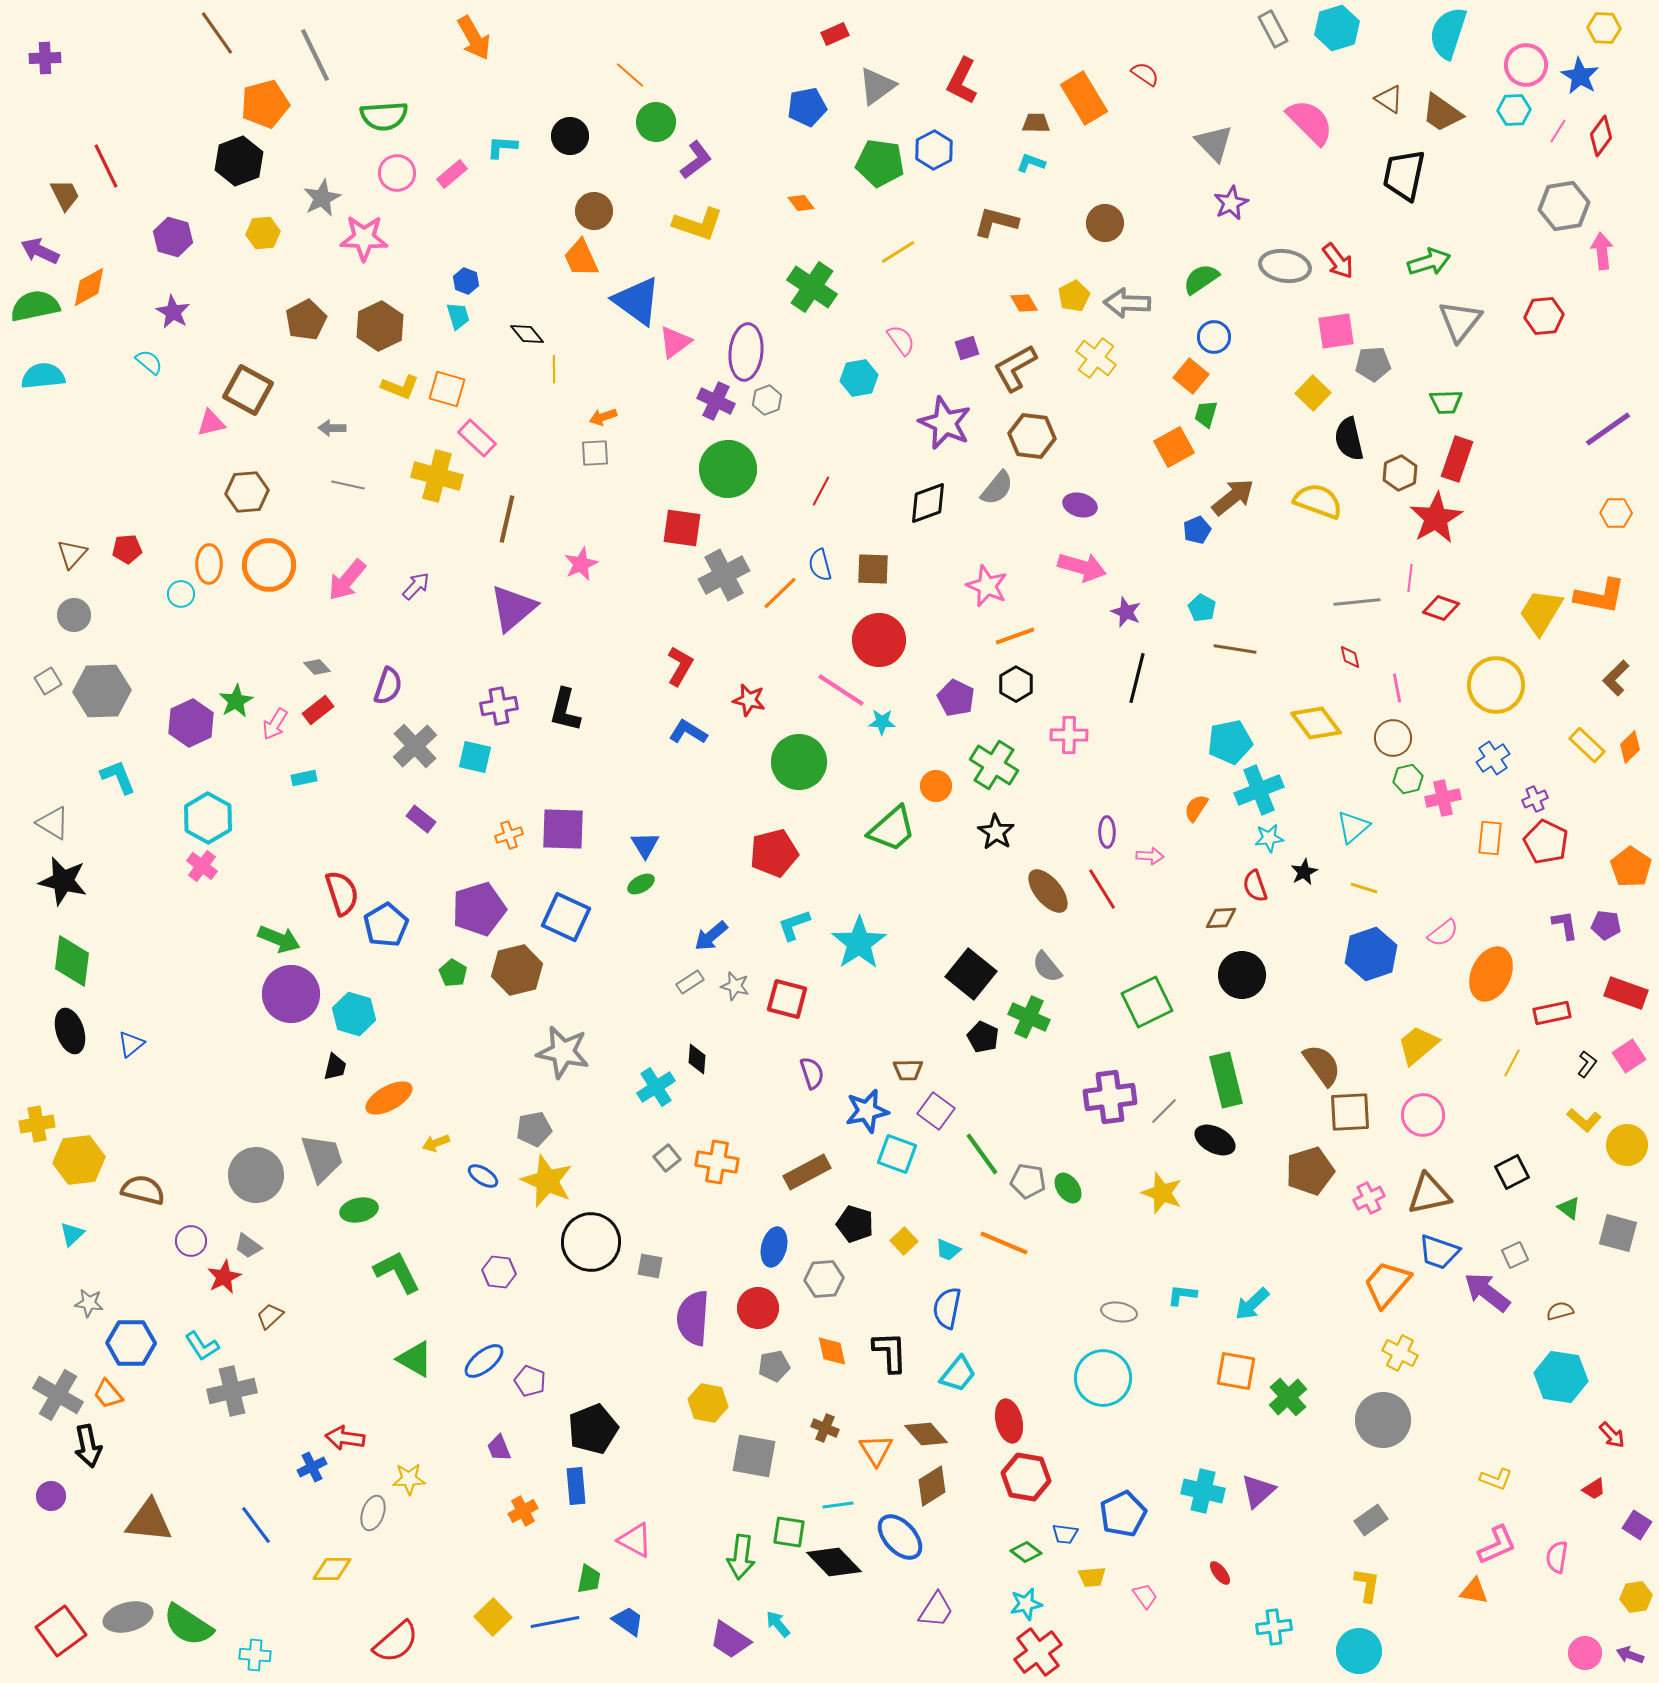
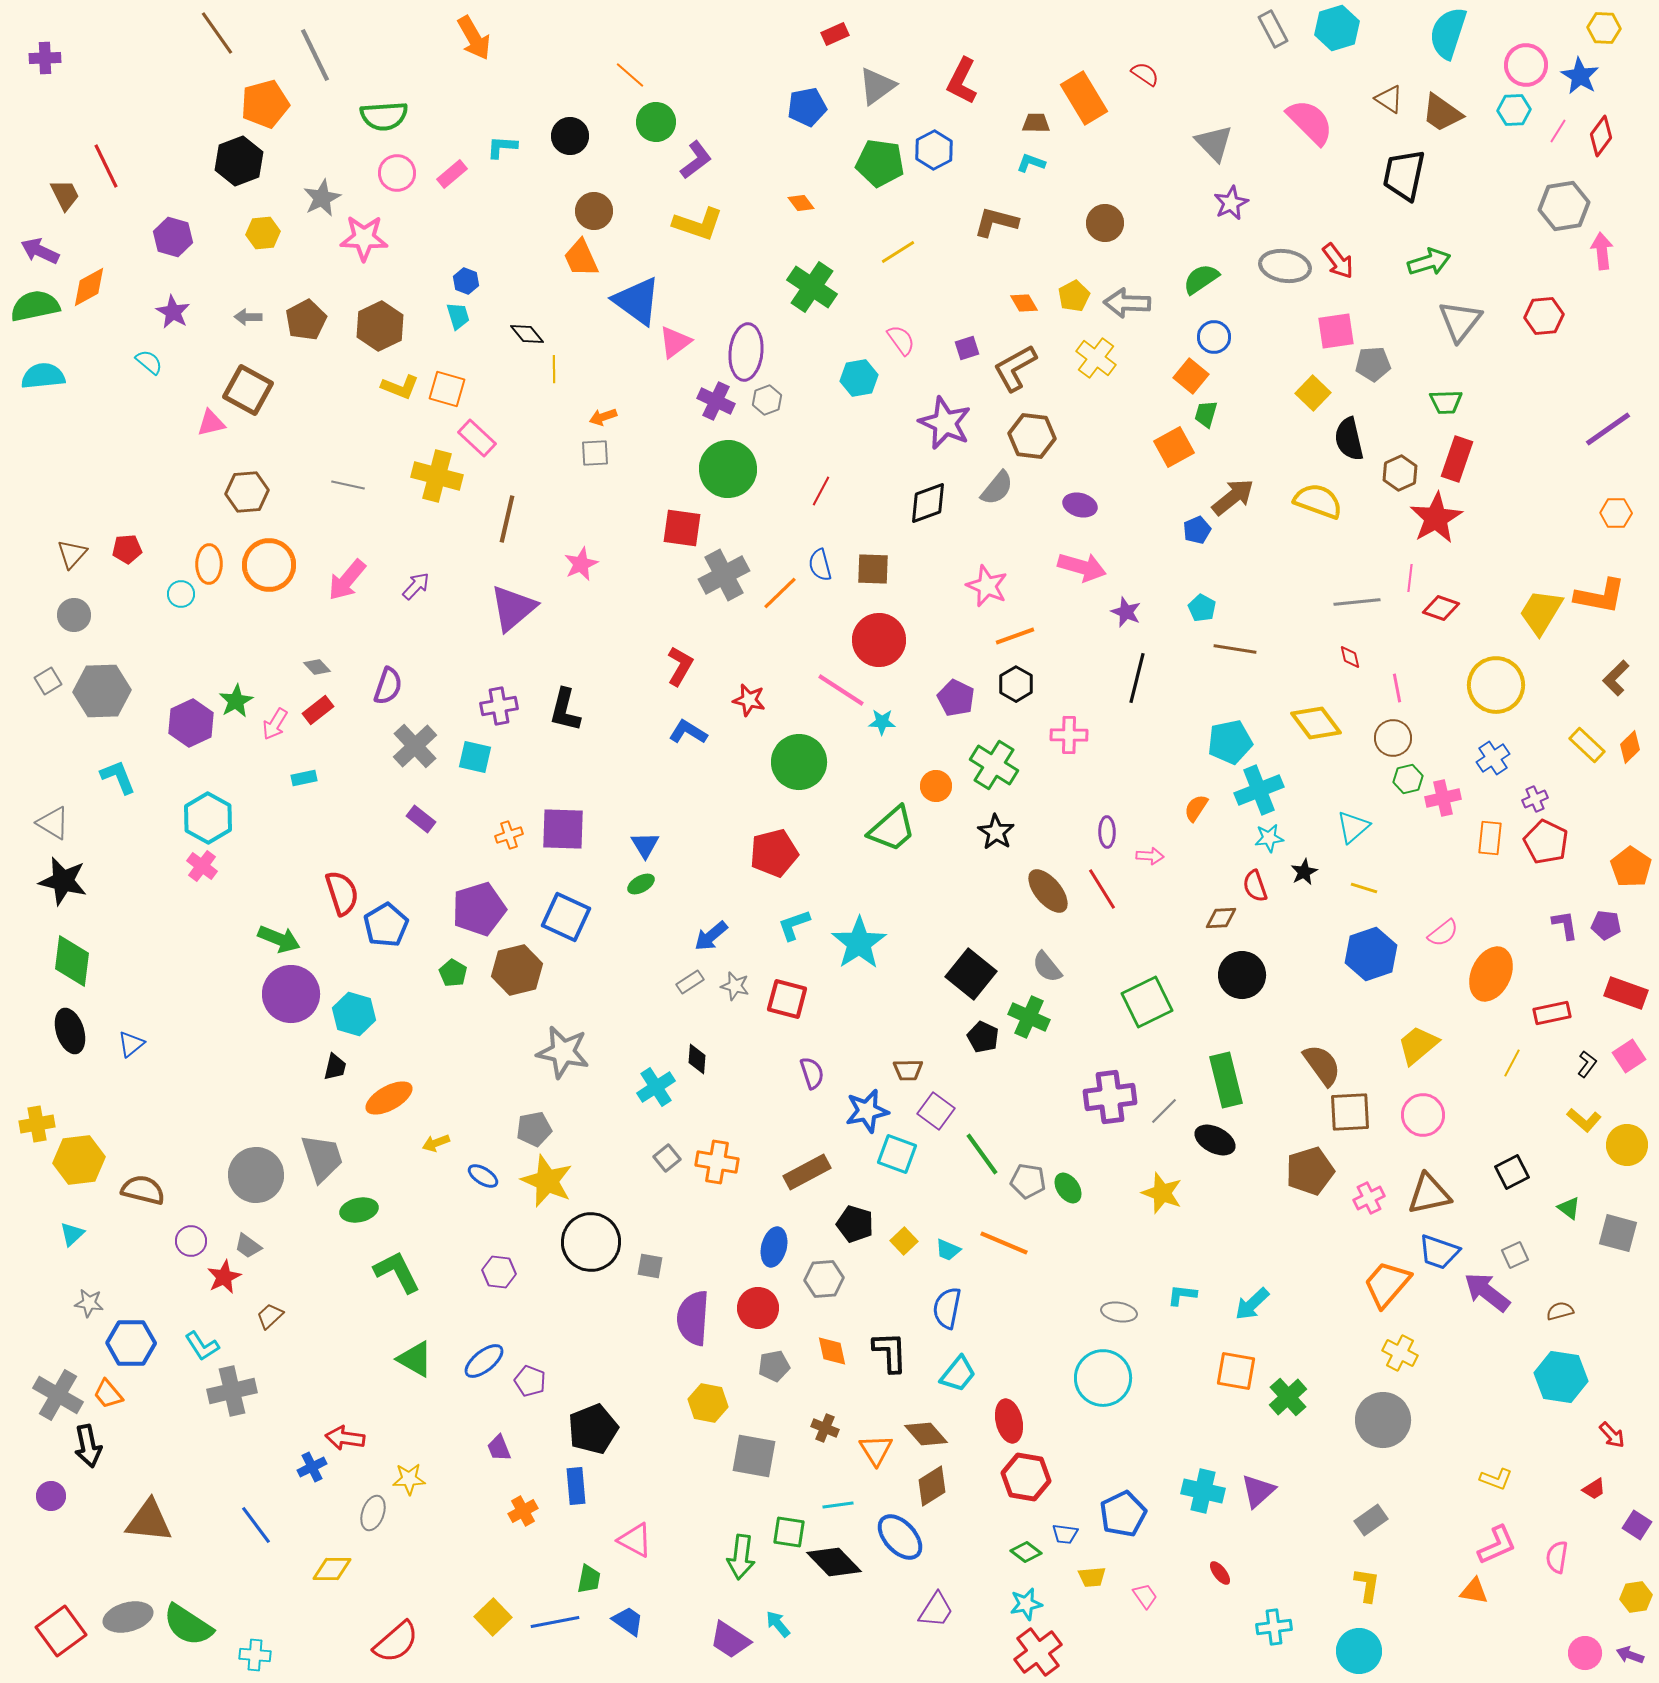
gray arrow at (332, 428): moved 84 px left, 111 px up
